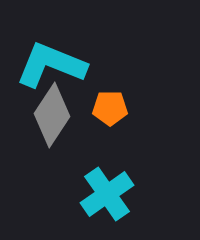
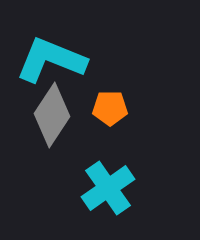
cyan L-shape: moved 5 px up
cyan cross: moved 1 px right, 6 px up
